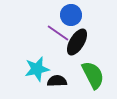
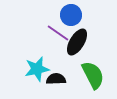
black semicircle: moved 1 px left, 2 px up
